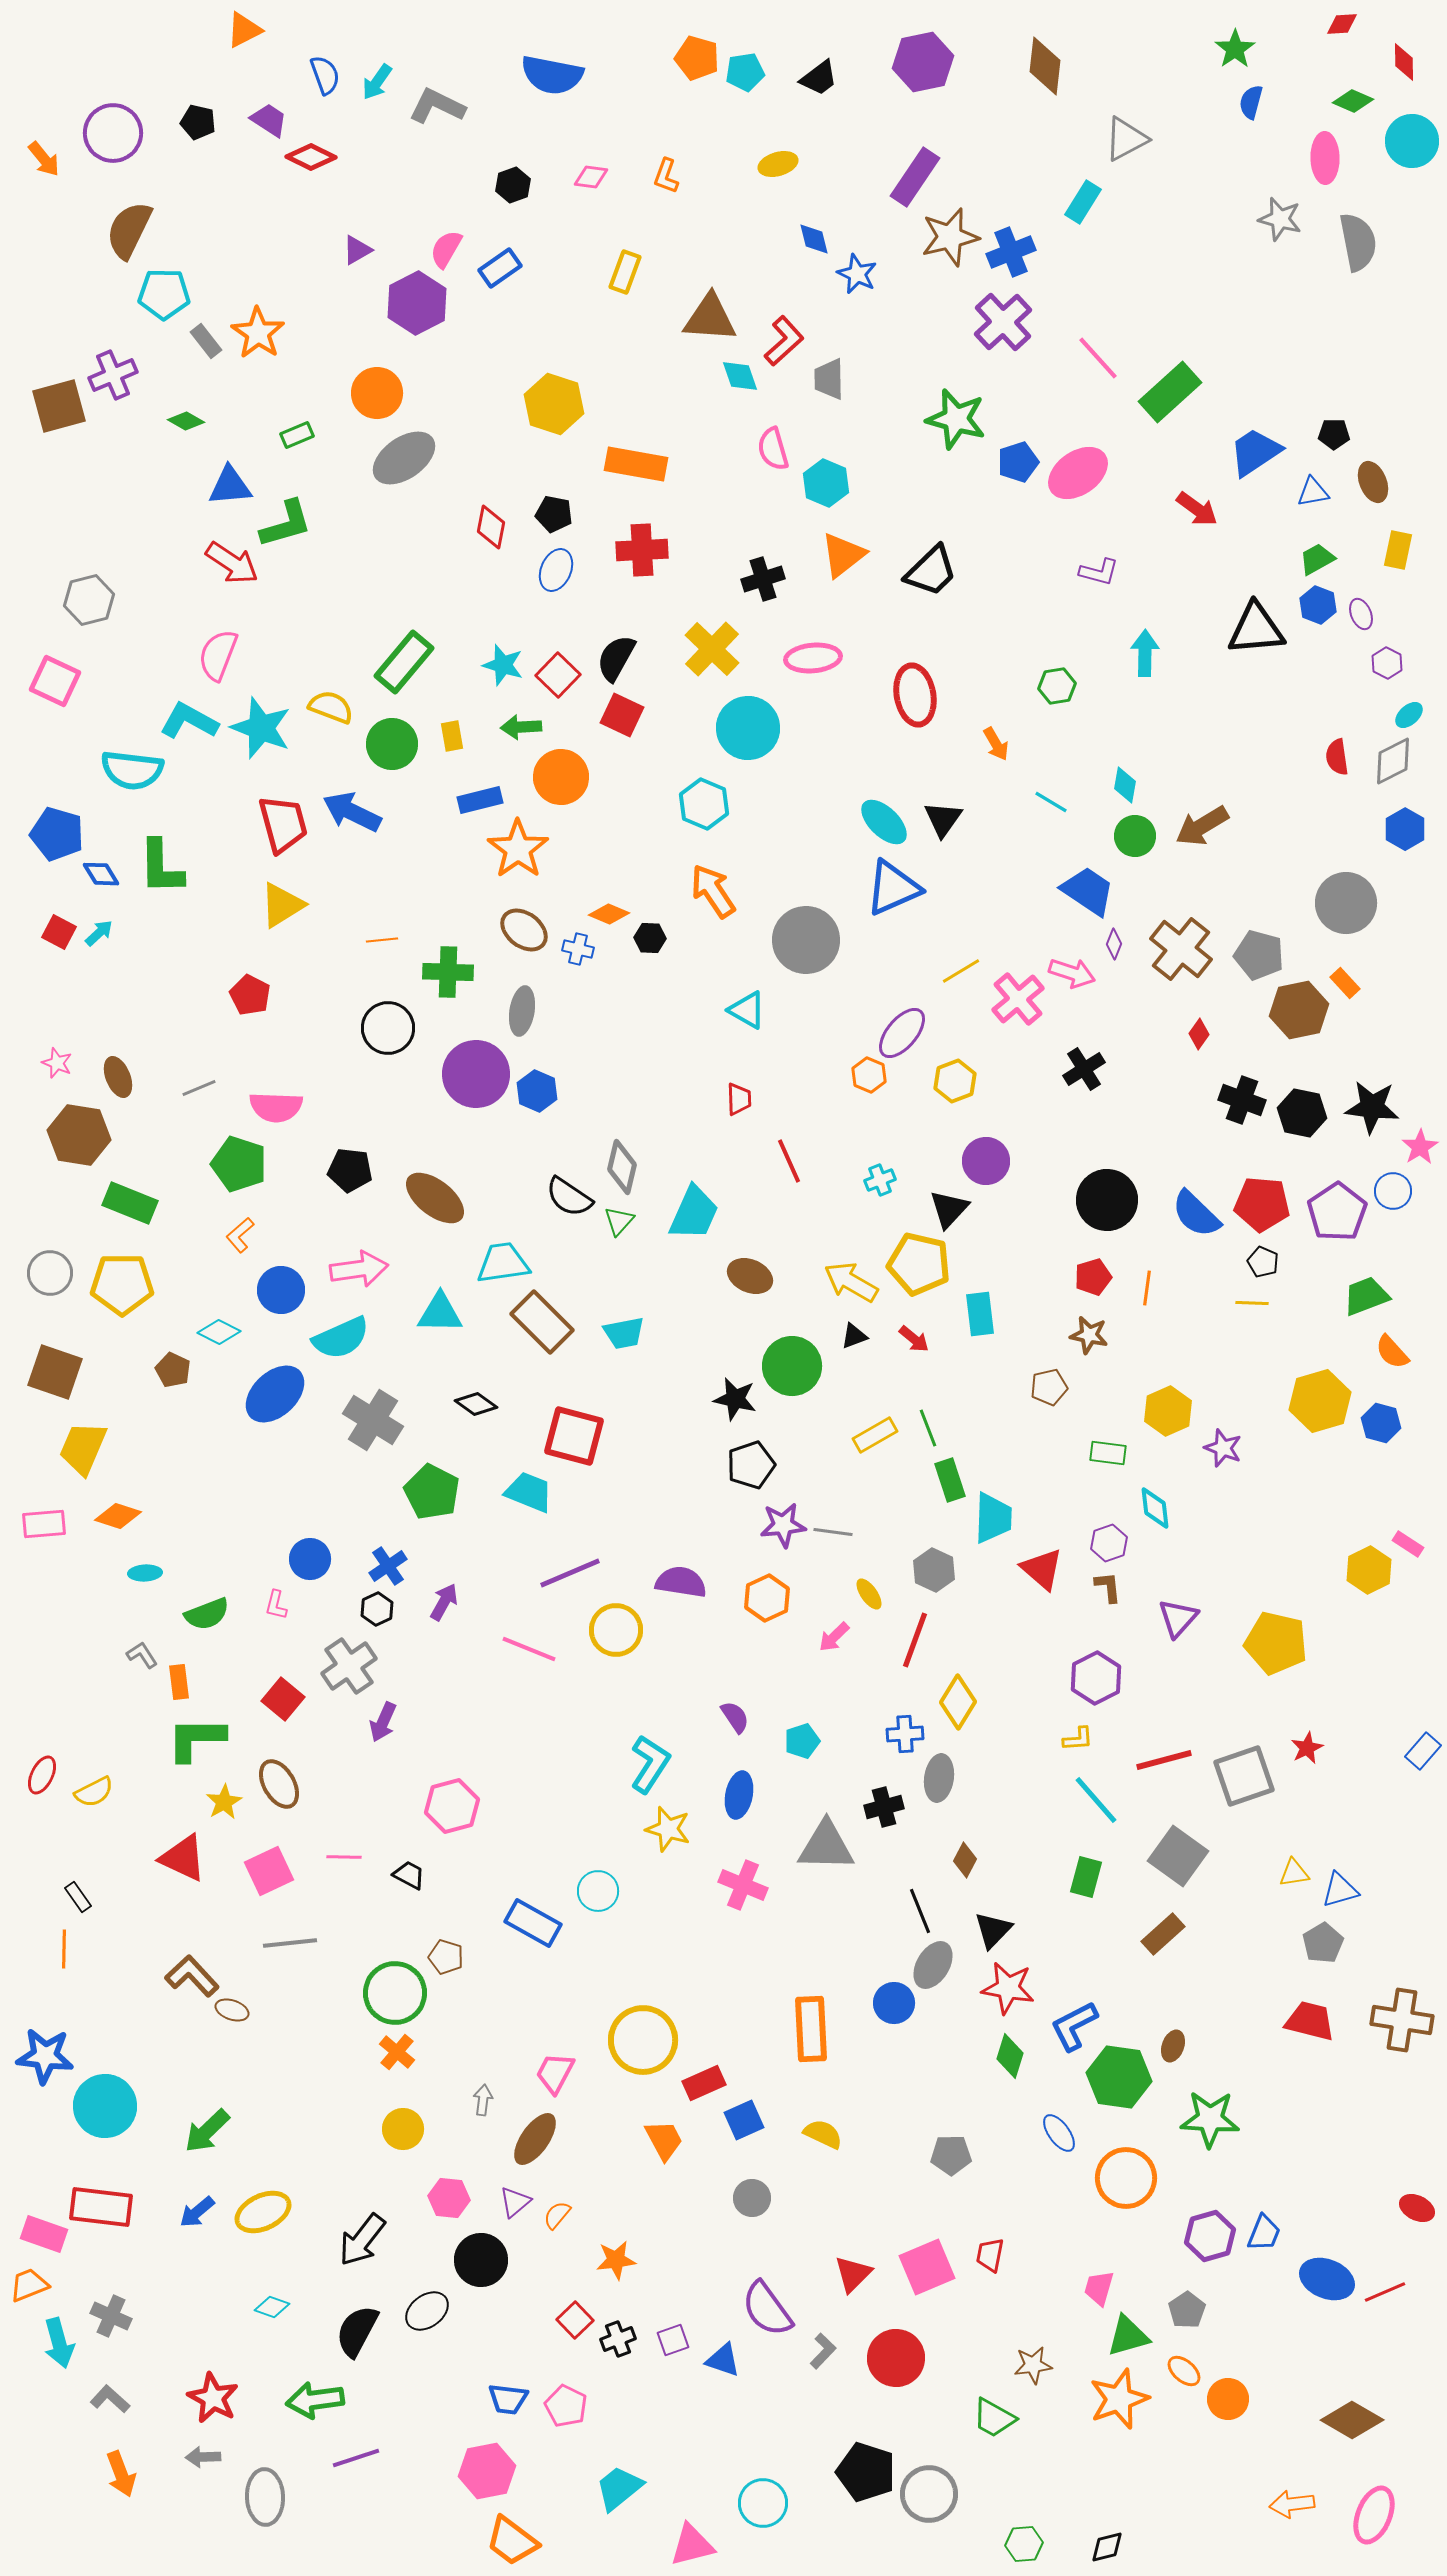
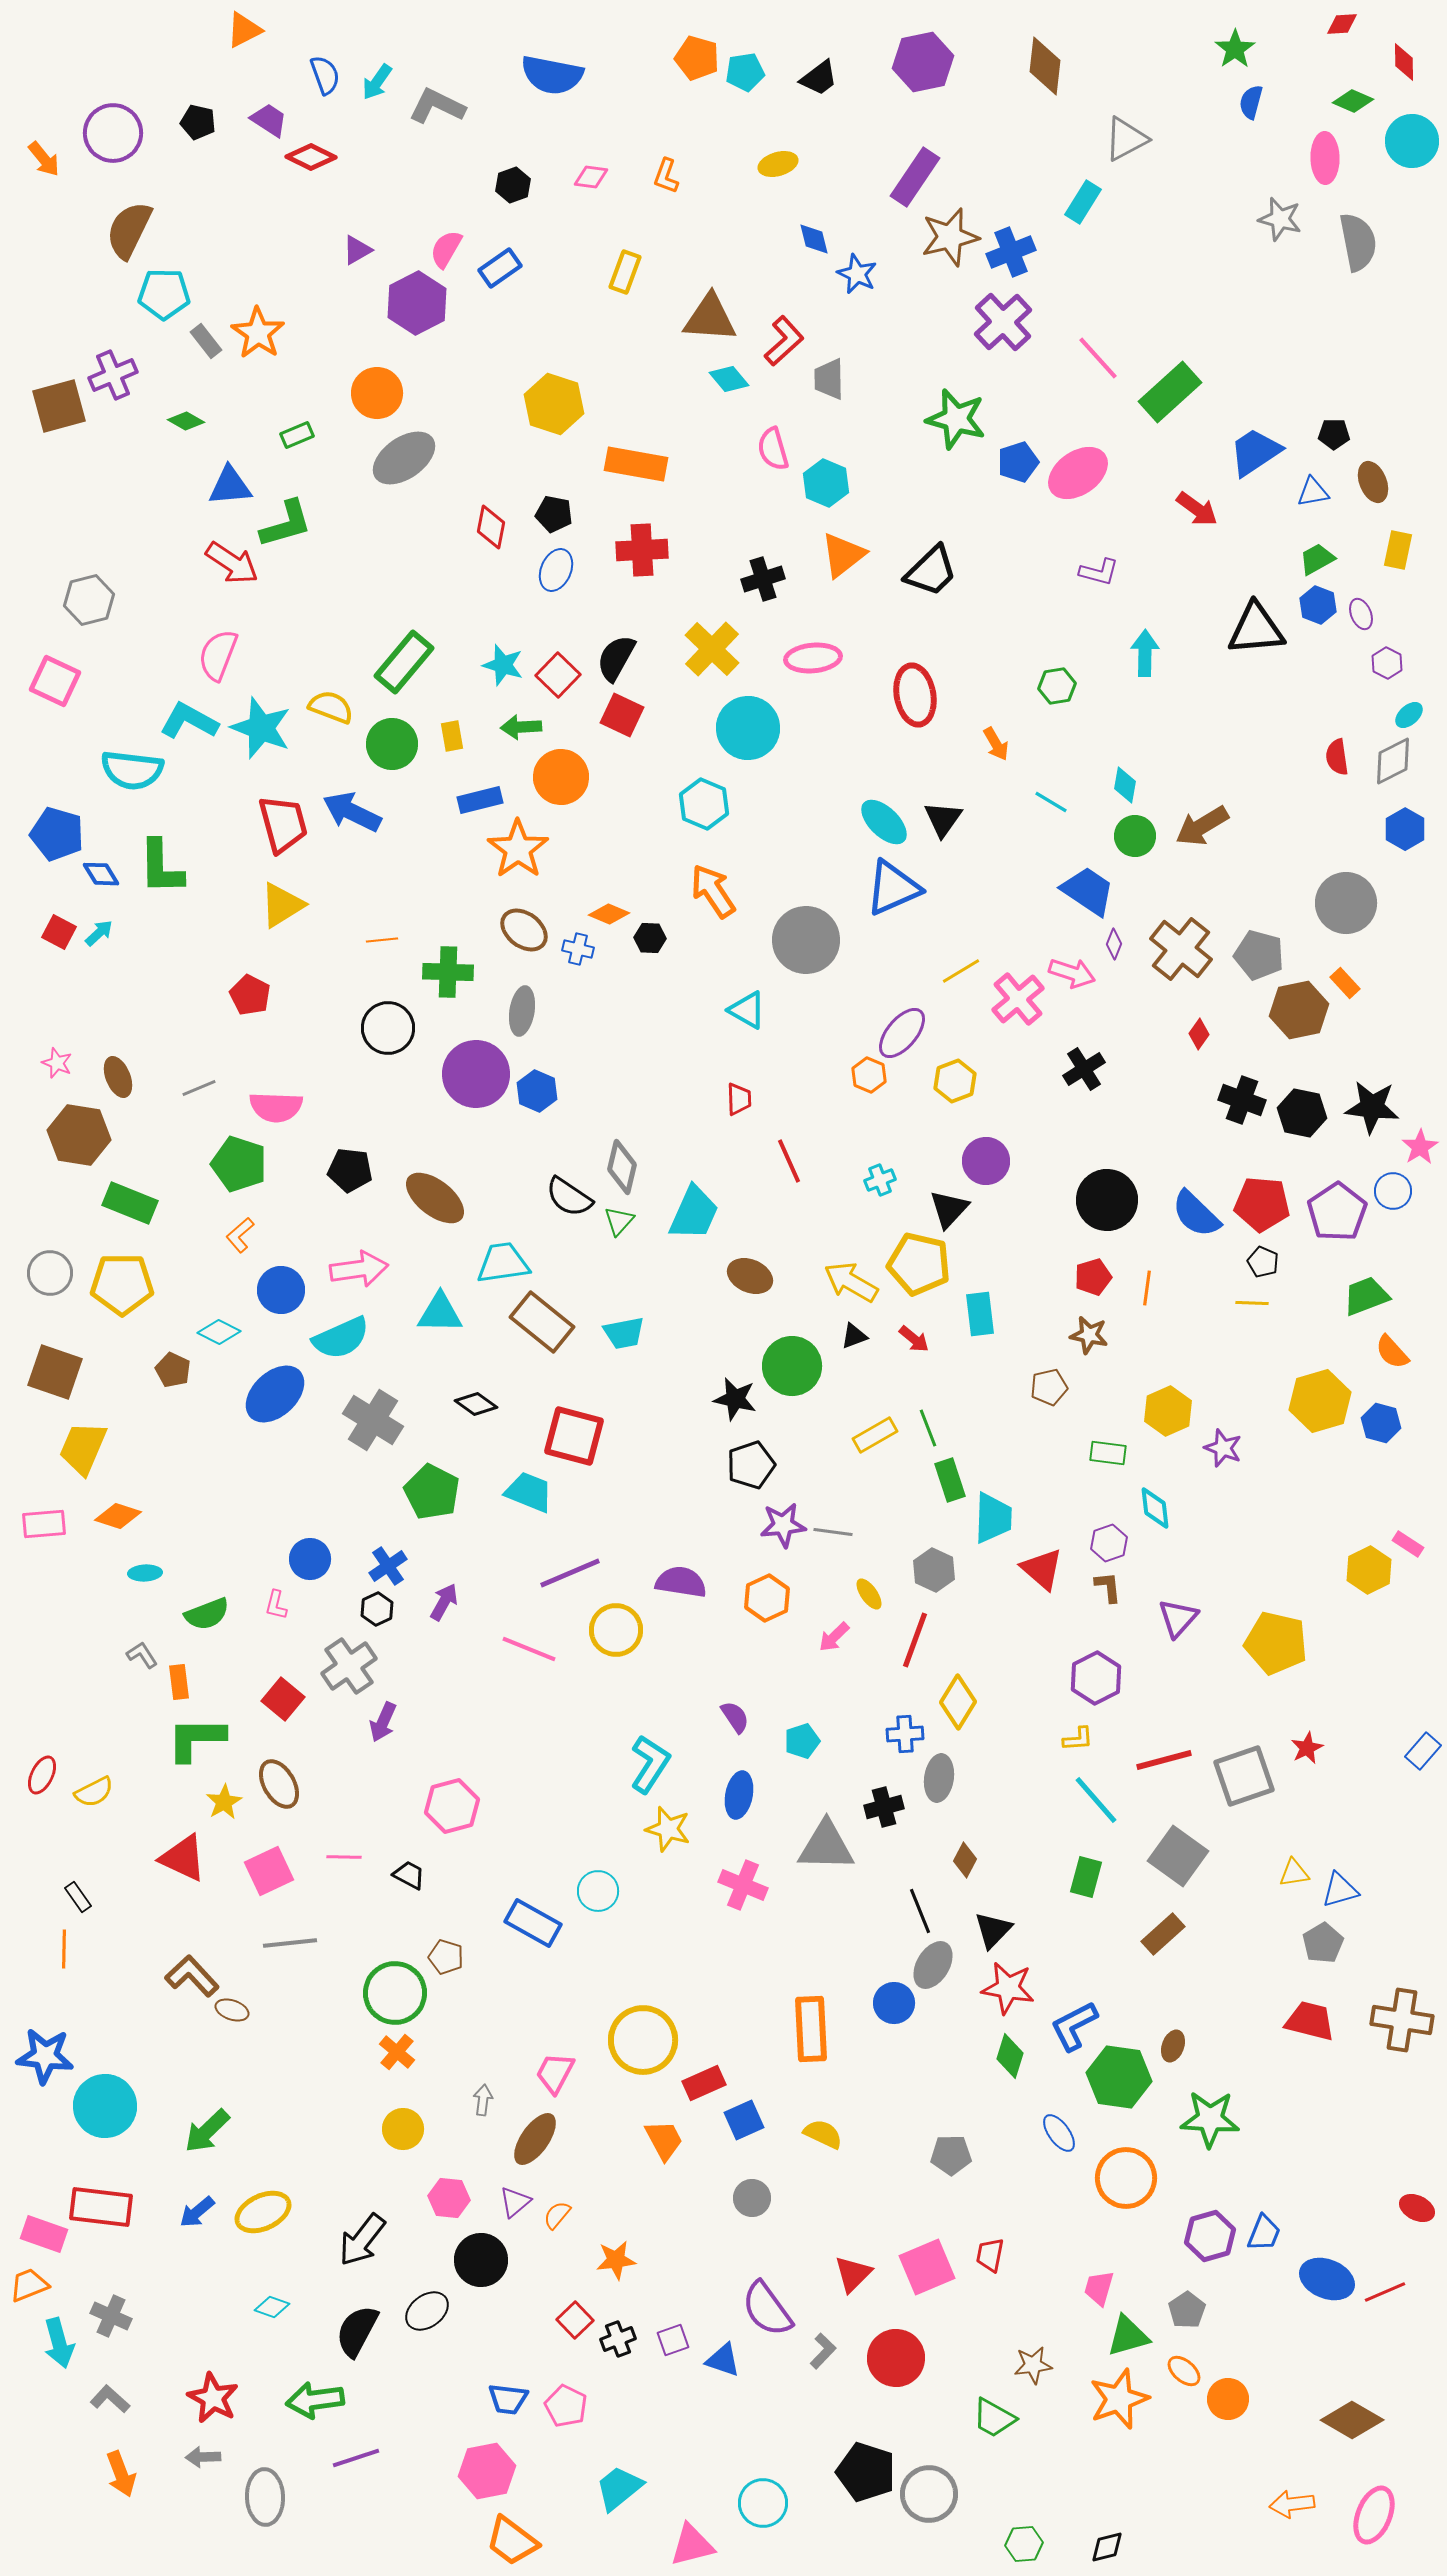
cyan diamond at (740, 376): moved 11 px left, 3 px down; rotated 21 degrees counterclockwise
brown rectangle at (542, 1322): rotated 6 degrees counterclockwise
